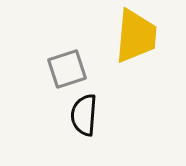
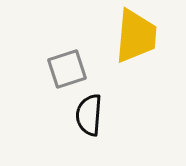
black semicircle: moved 5 px right
